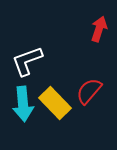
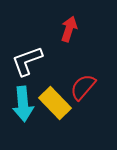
red arrow: moved 30 px left
red semicircle: moved 6 px left, 4 px up
